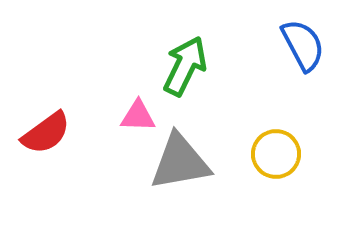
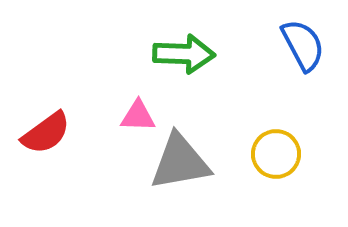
green arrow: moved 1 px left, 12 px up; rotated 66 degrees clockwise
